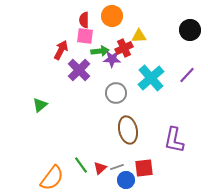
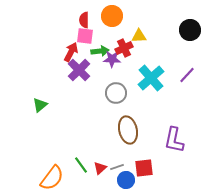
red arrow: moved 10 px right, 2 px down
